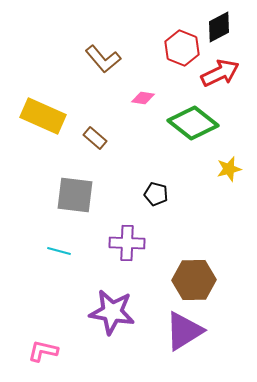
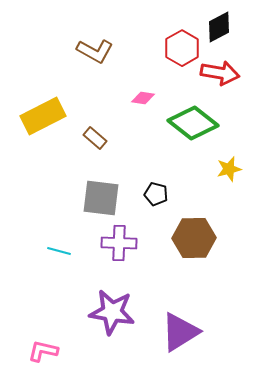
red hexagon: rotated 8 degrees clockwise
brown L-shape: moved 8 px left, 8 px up; rotated 21 degrees counterclockwise
red arrow: rotated 36 degrees clockwise
yellow rectangle: rotated 51 degrees counterclockwise
gray square: moved 26 px right, 3 px down
purple cross: moved 8 px left
brown hexagon: moved 42 px up
purple triangle: moved 4 px left, 1 px down
